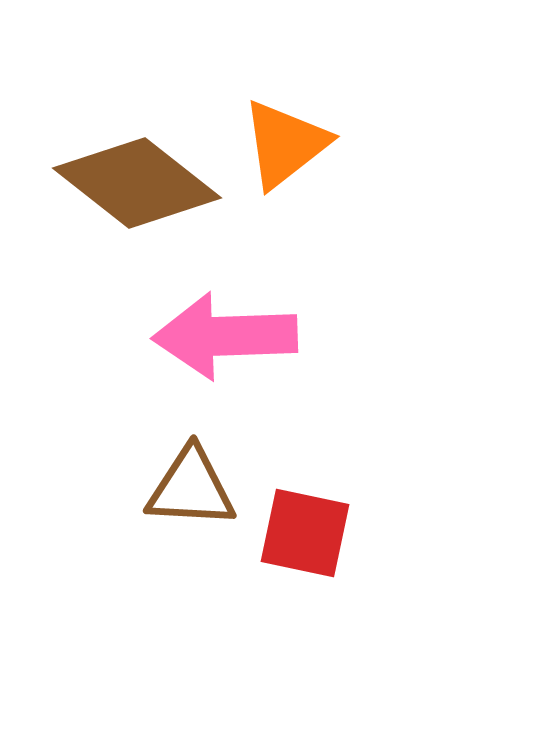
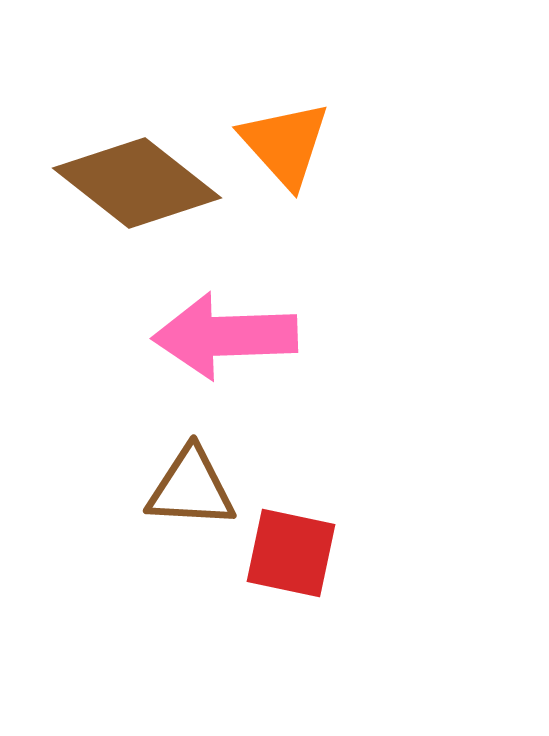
orange triangle: rotated 34 degrees counterclockwise
red square: moved 14 px left, 20 px down
